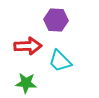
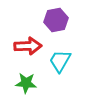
purple hexagon: rotated 15 degrees counterclockwise
cyan trapezoid: rotated 75 degrees clockwise
